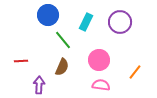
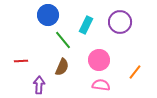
cyan rectangle: moved 3 px down
